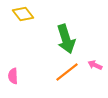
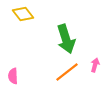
pink arrow: rotated 80 degrees clockwise
